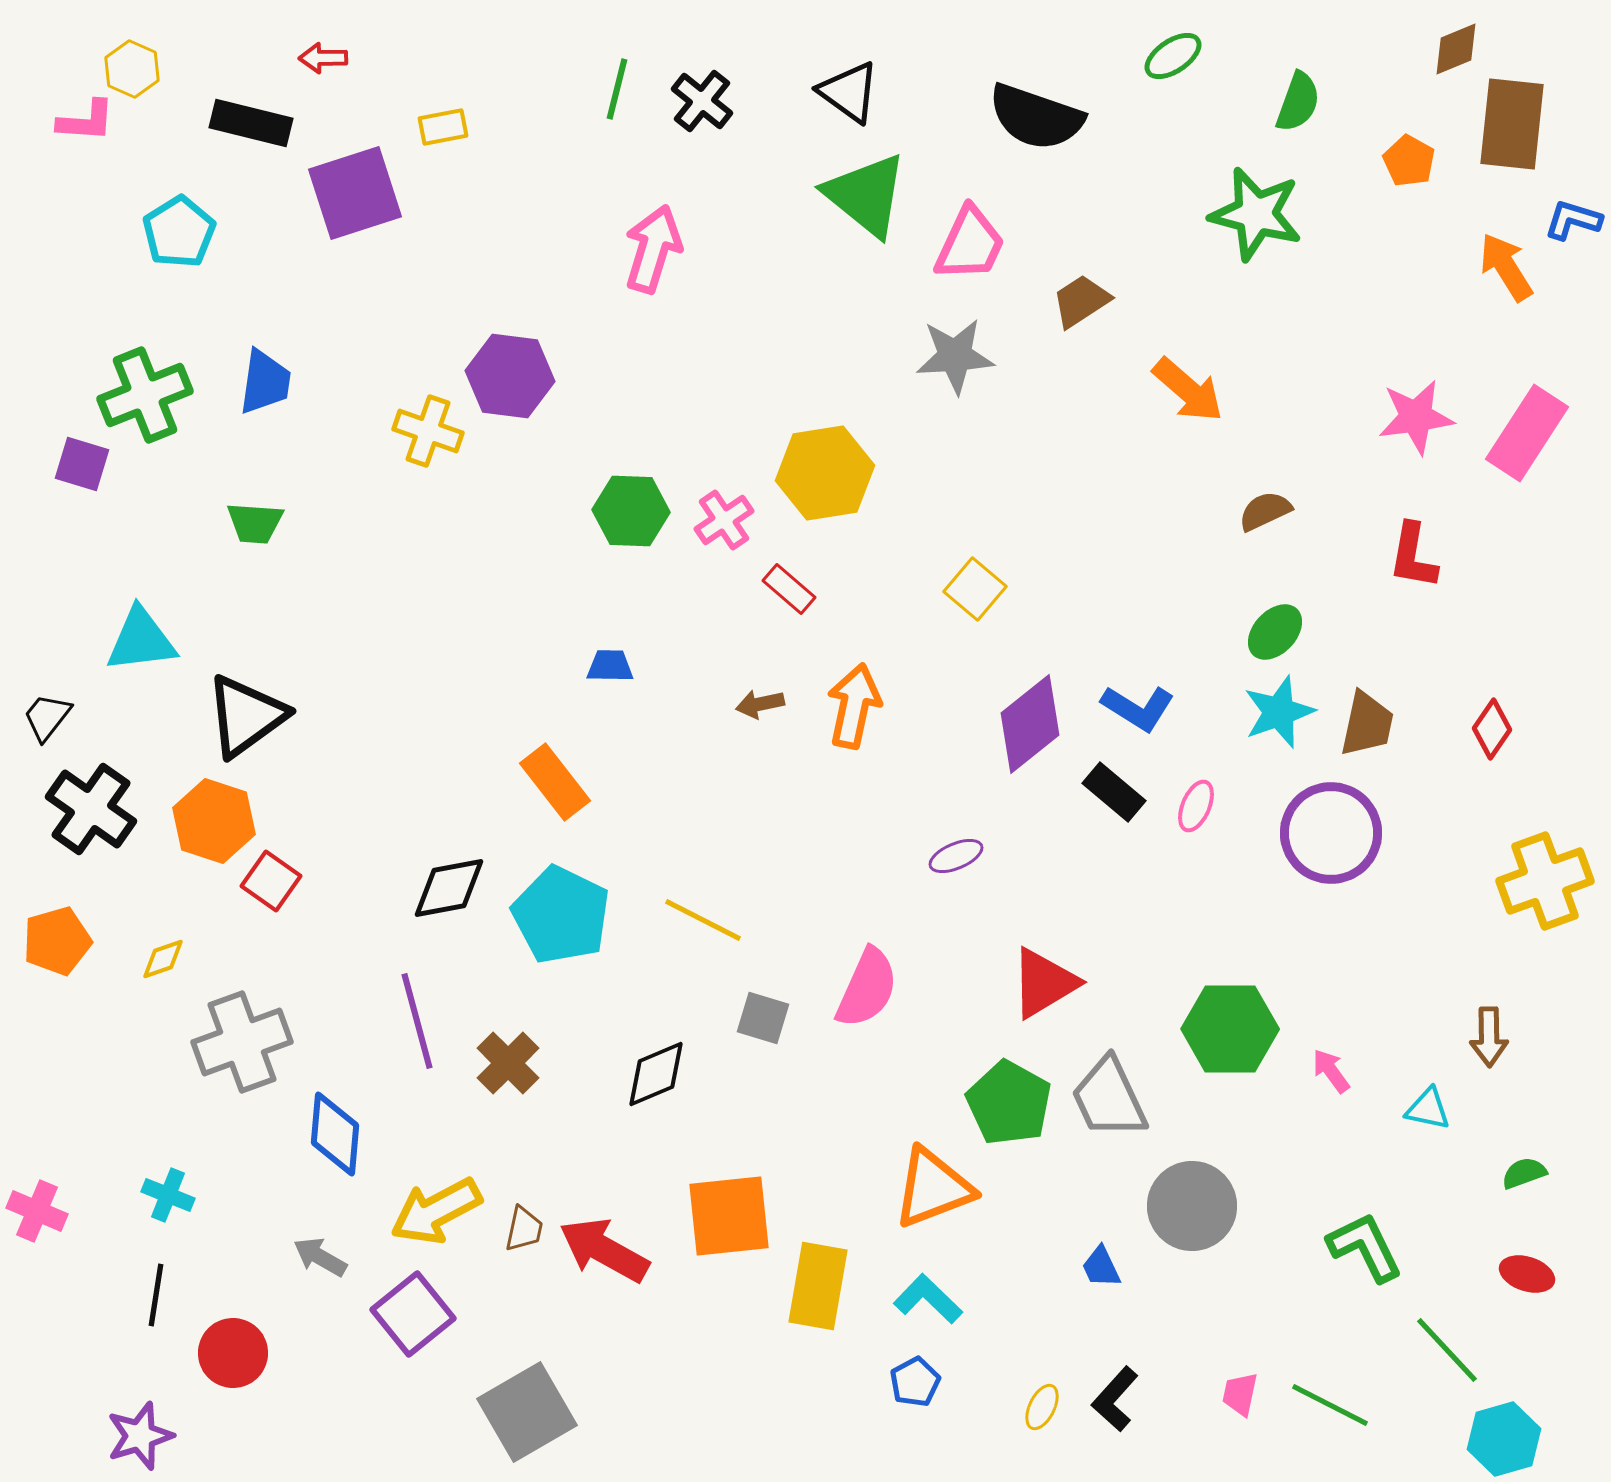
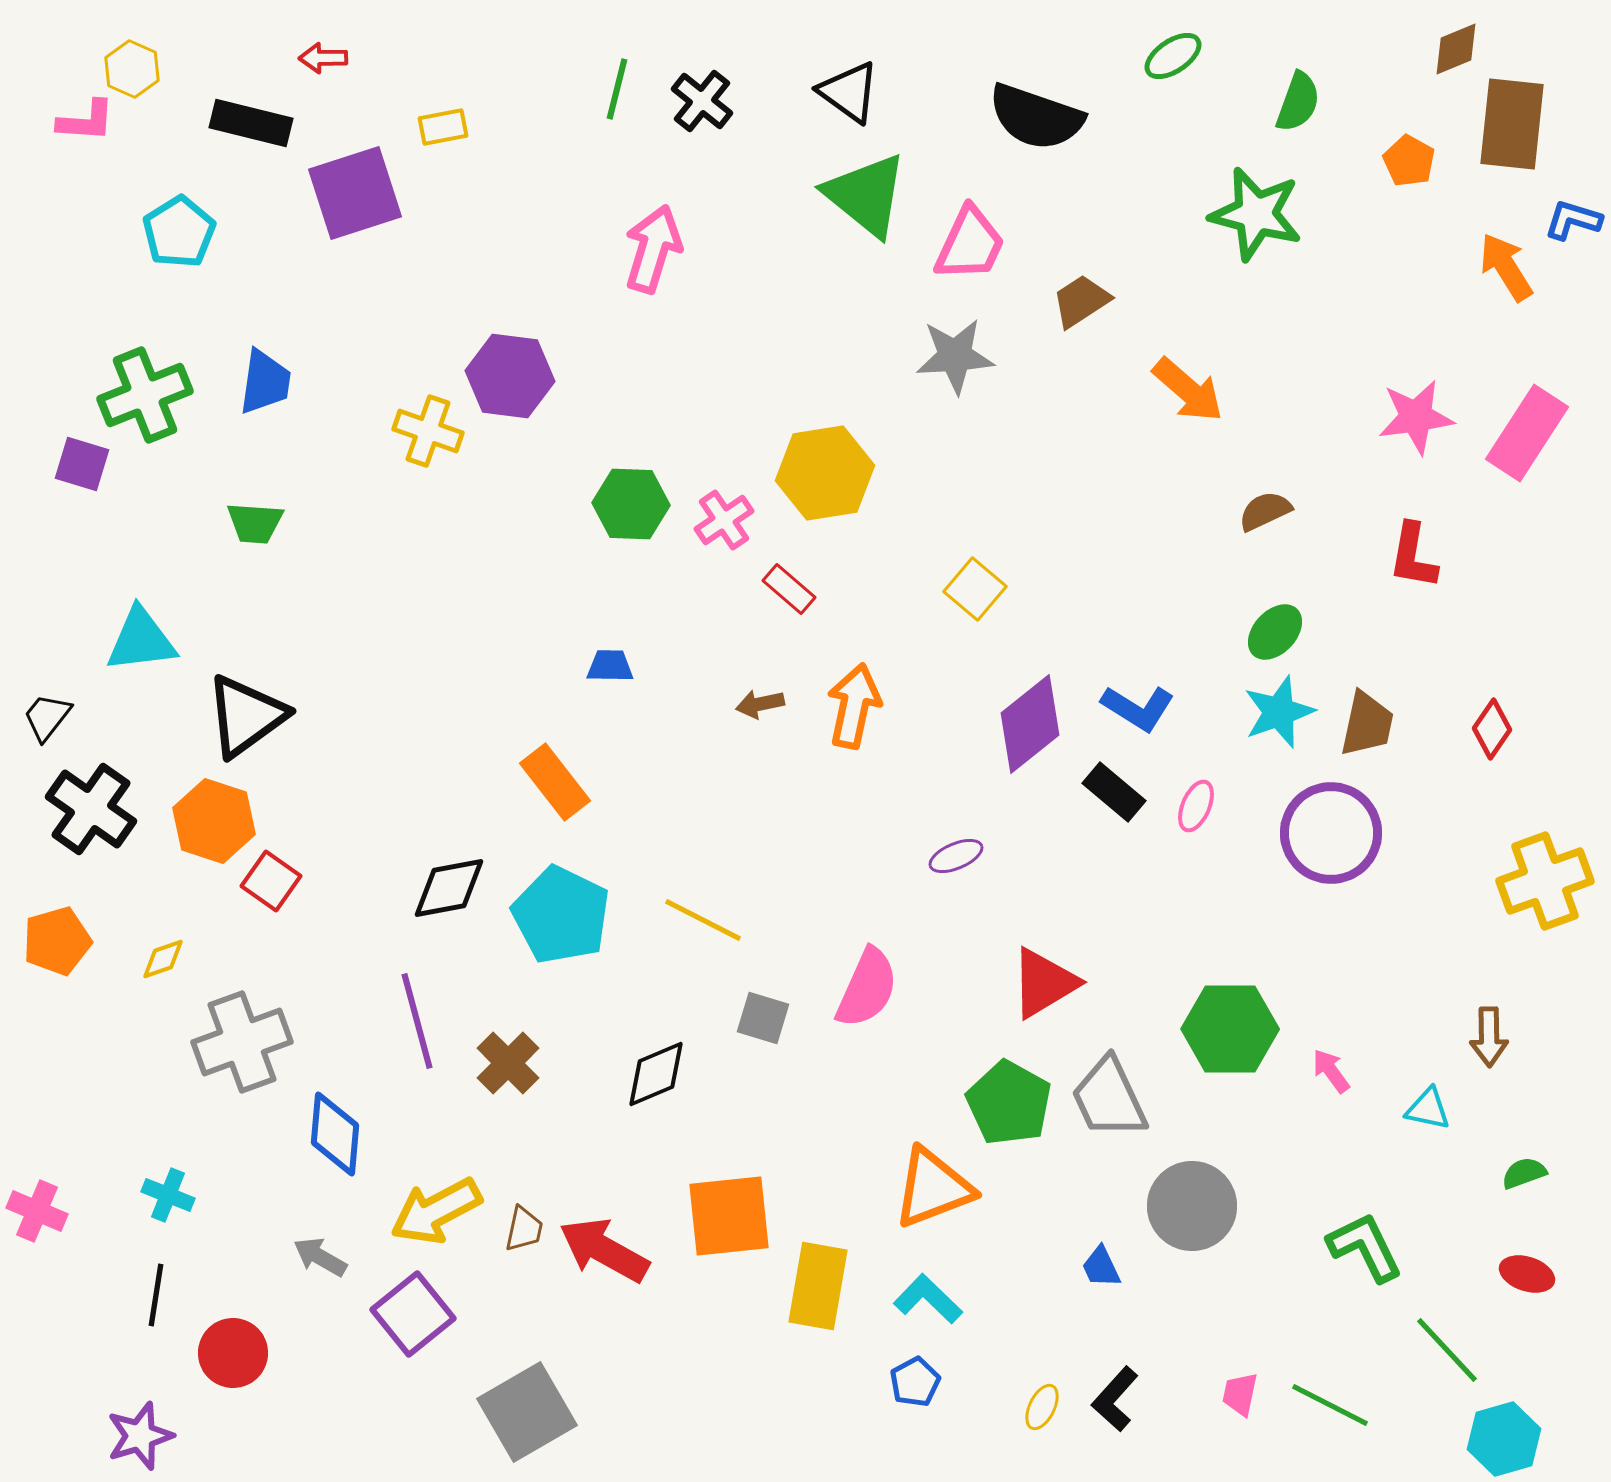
green hexagon at (631, 511): moved 7 px up
